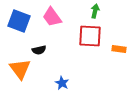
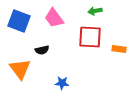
green arrow: rotated 112 degrees counterclockwise
pink trapezoid: moved 2 px right, 1 px down
red square: moved 1 px down
black semicircle: moved 3 px right
blue star: rotated 24 degrees counterclockwise
